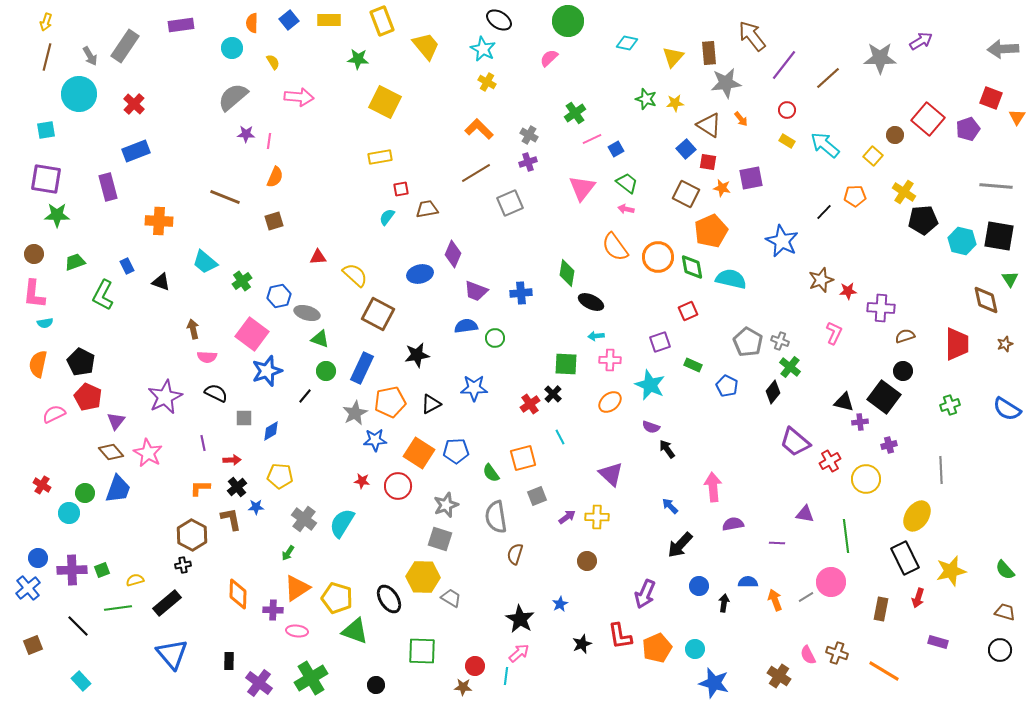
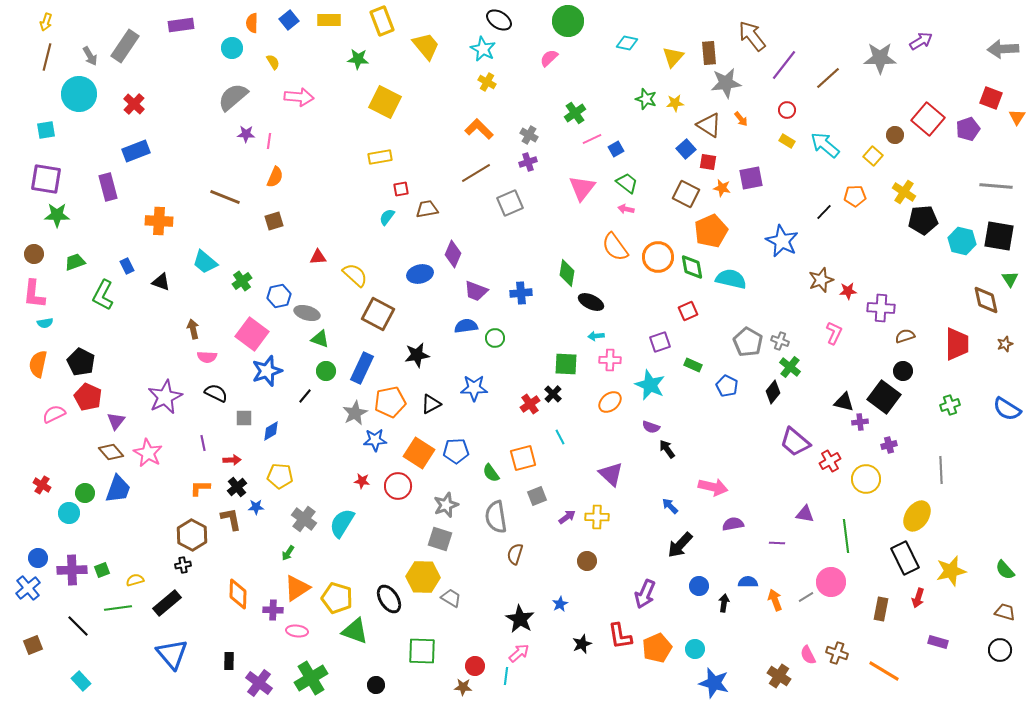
pink arrow at (713, 487): rotated 108 degrees clockwise
